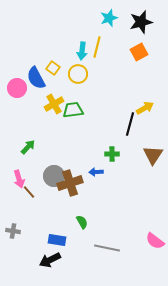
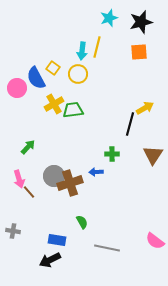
orange square: rotated 24 degrees clockwise
